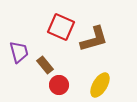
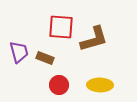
red square: rotated 20 degrees counterclockwise
brown rectangle: moved 7 px up; rotated 30 degrees counterclockwise
yellow ellipse: rotated 60 degrees clockwise
